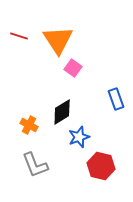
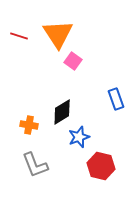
orange triangle: moved 6 px up
pink square: moved 7 px up
orange cross: rotated 18 degrees counterclockwise
